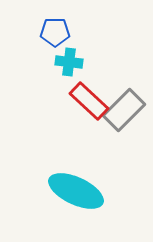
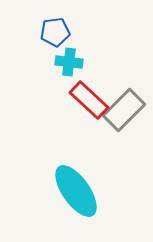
blue pentagon: rotated 8 degrees counterclockwise
red rectangle: moved 1 px up
cyan ellipse: rotated 30 degrees clockwise
